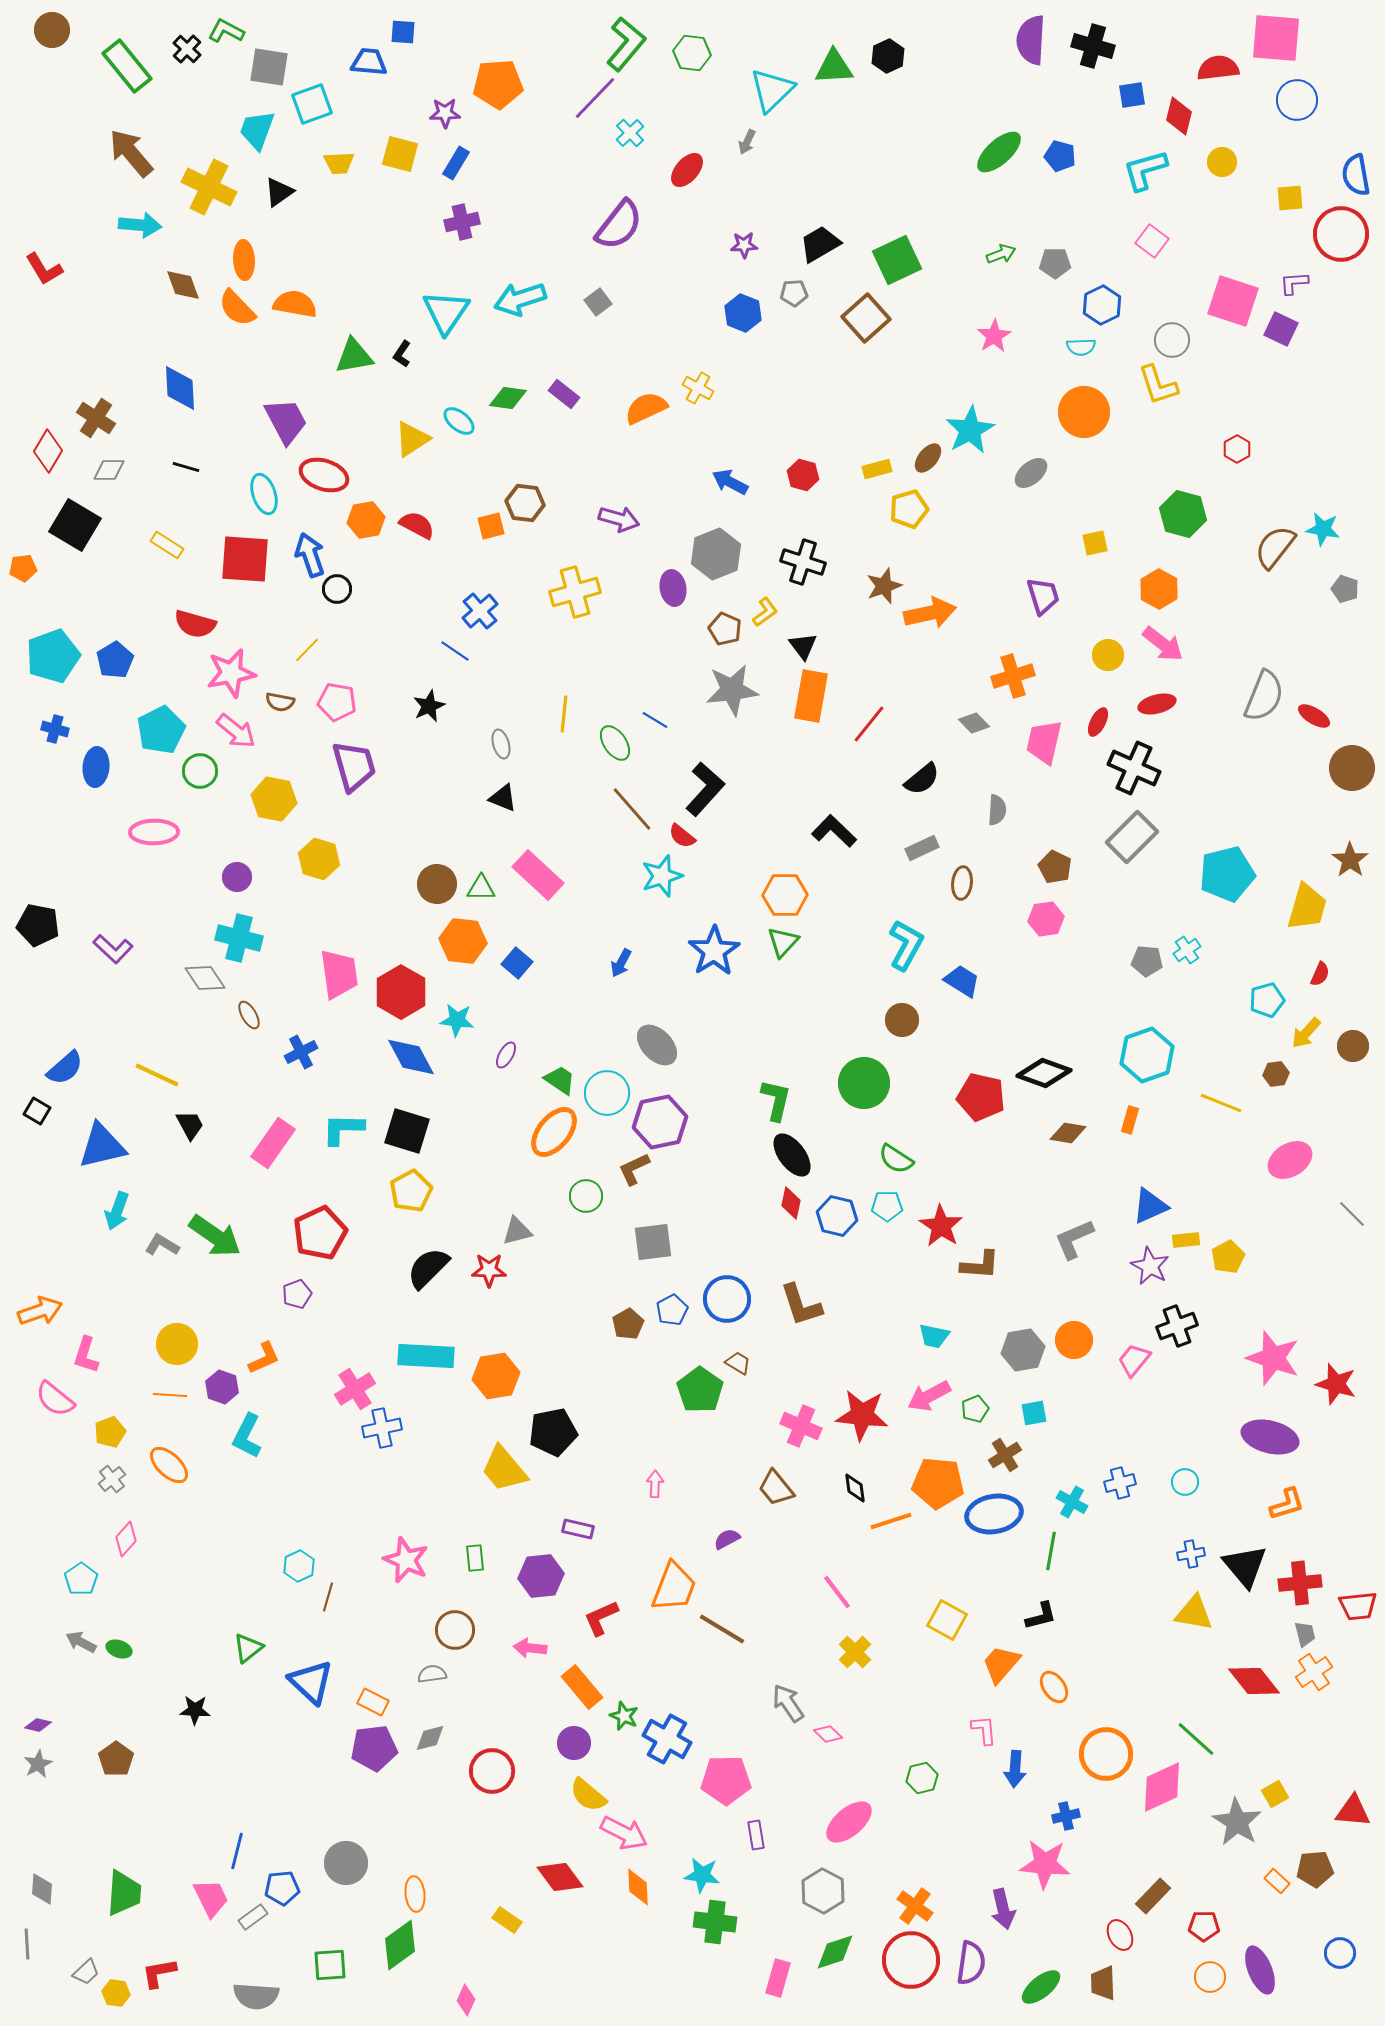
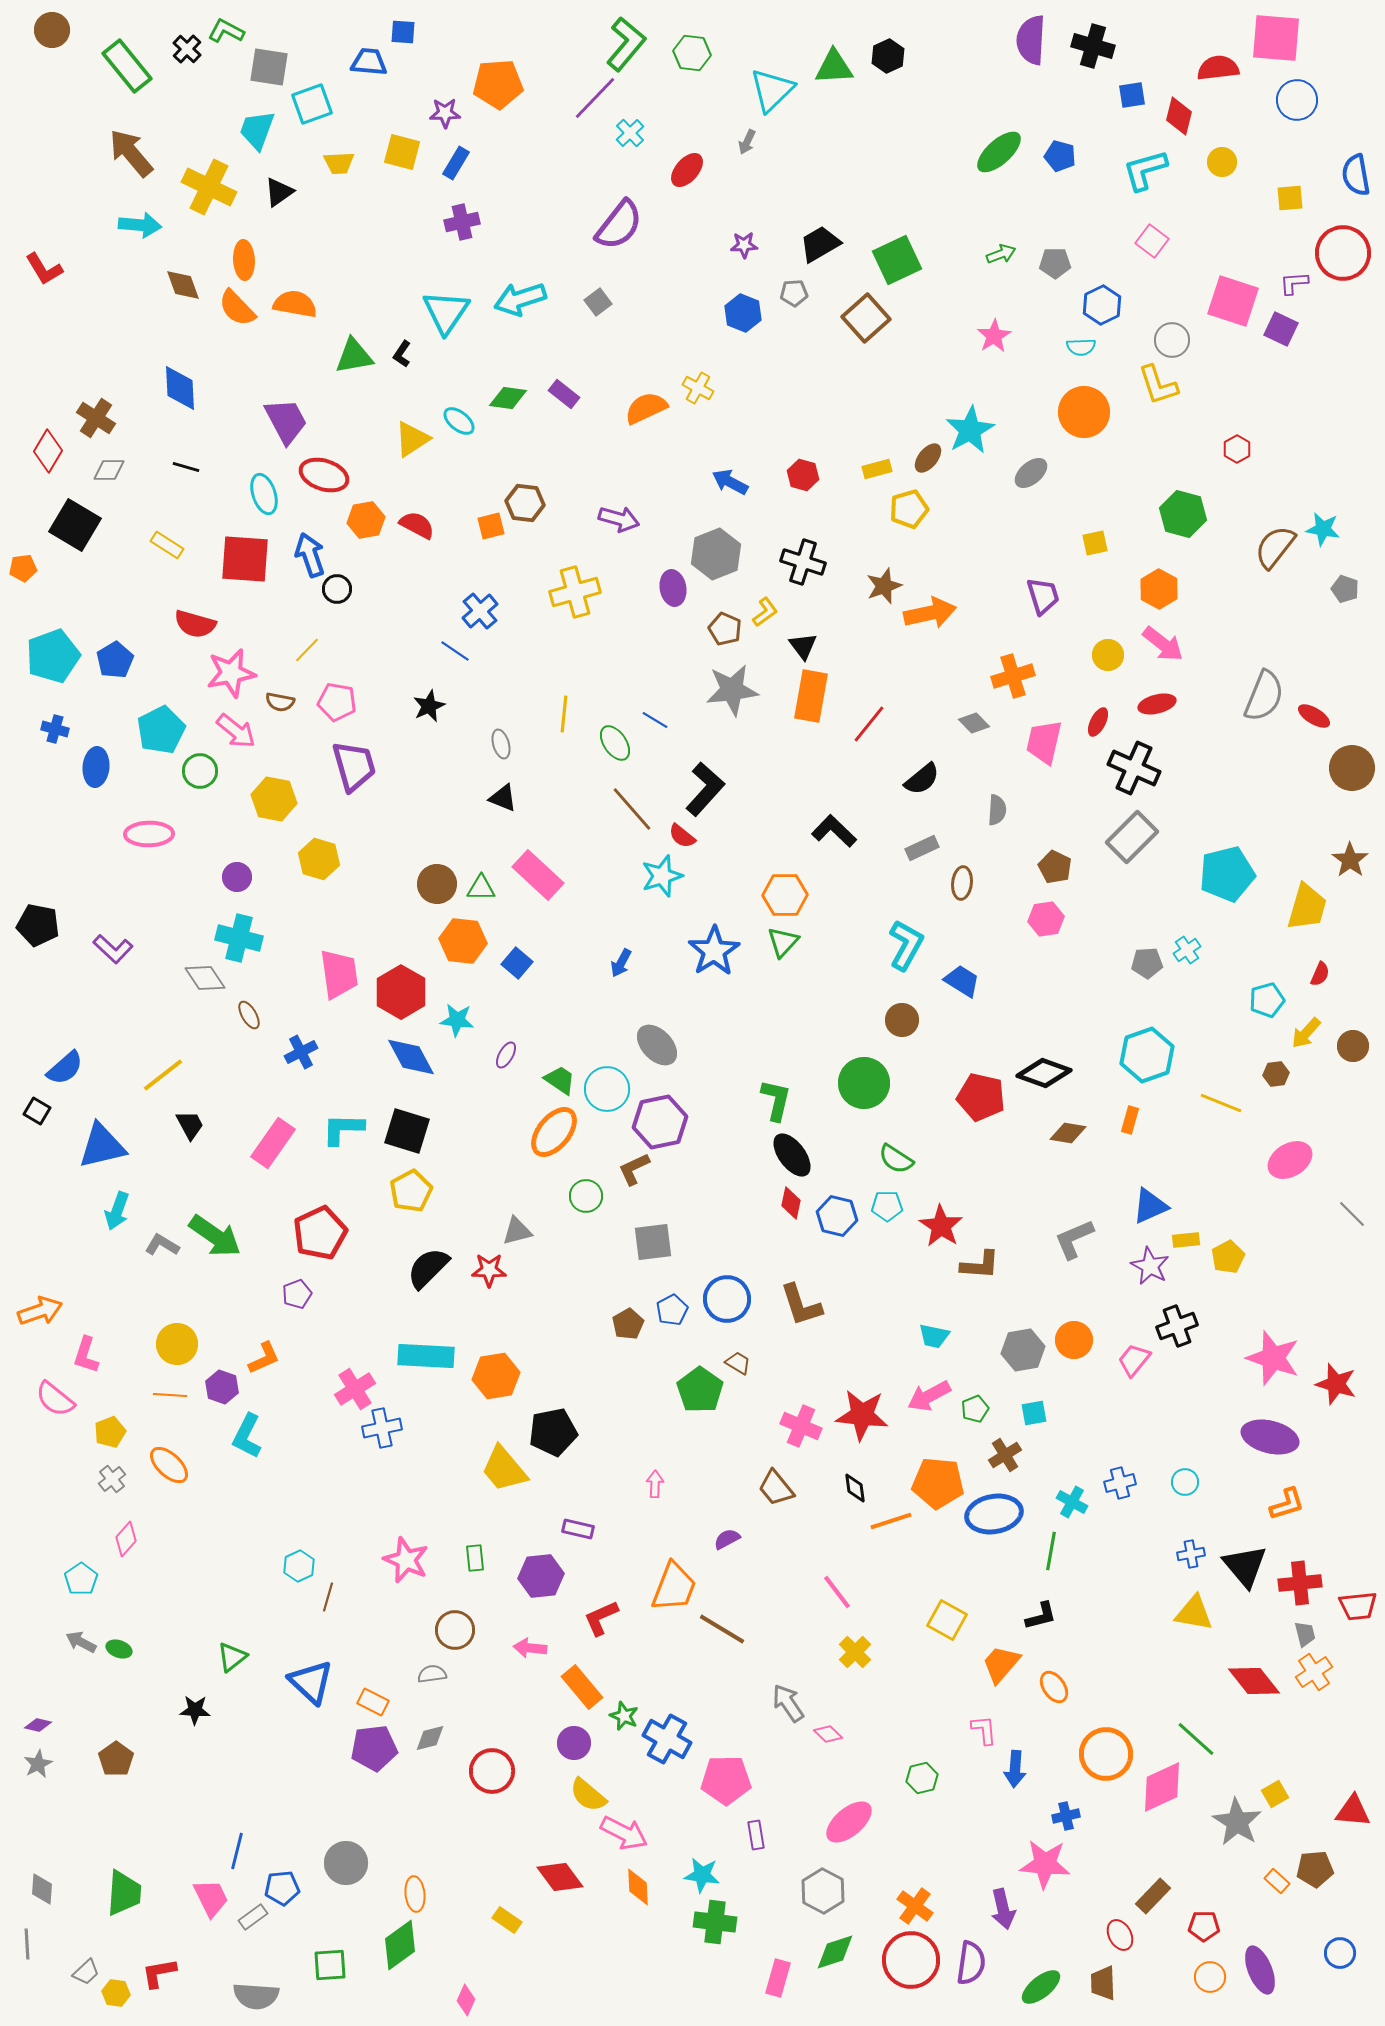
yellow square at (400, 154): moved 2 px right, 2 px up
red circle at (1341, 234): moved 2 px right, 19 px down
pink ellipse at (154, 832): moved 5 px left, 2 px down
gray pentagon at (1147, 961): moved 2 px down; rotated 8 degrees counterclockwise
yellow line at (157, 1075): moved 6 px right; rotated 63 degrees counterclockwise
cyan circle at (607, 1093): moved 4 px up
green triangle at (248, 1648): moved 16 px left, 9 px down
